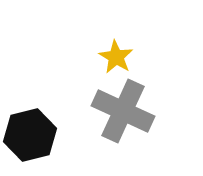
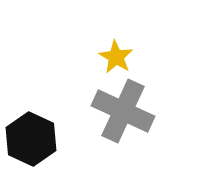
black hexagon: moved 1 px right, 4 px down; rotated 21 degrees counterclockwise
